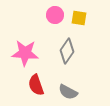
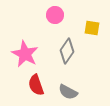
yellow square: moved 13 px right, 10 px down
pink star: moved 1 px down; rotated 24 degrees clockwise
